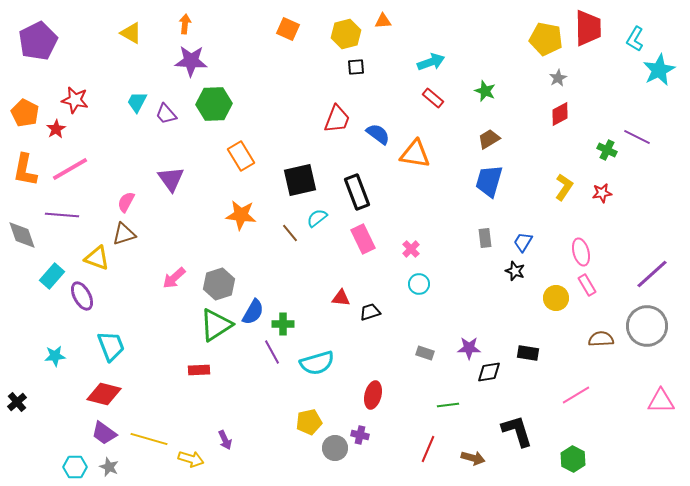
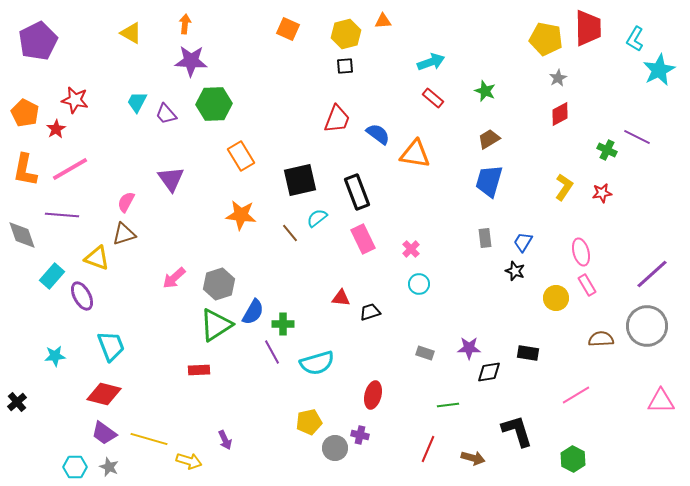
black square at (356, 67): moved 11 px left, 1 px up
yellow arrow at (191, 459): moved 2 px left, 2 px down
